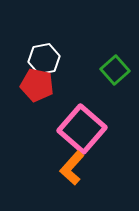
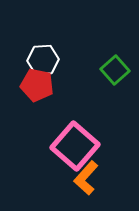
white hexagon: moved 1 px left, 1 px down; rotated 8 degrees clockwise
pink square: moved 7 px left, 17 px down
orange L-shape: moved 14 px right, 10 px down
